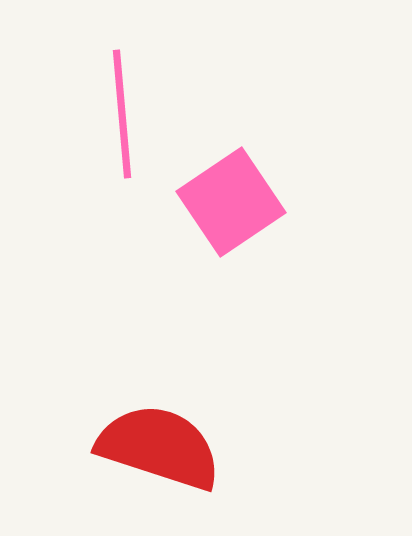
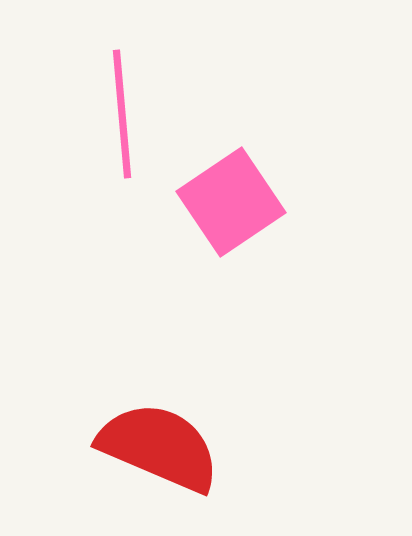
red semicircle: rotated 5 degrees clockwise
